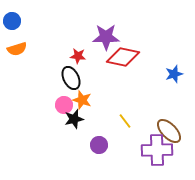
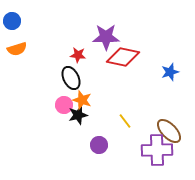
red star: moved 1 px up
blue star: moved 4 px left, 2 px up
black star: moved 4 px right, 4 px up
